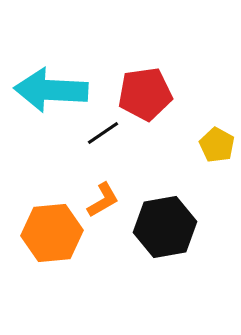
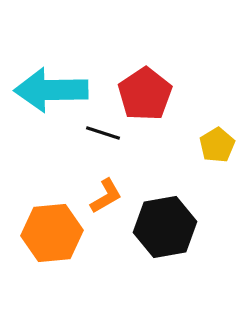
cyan arrow: rotated 4 degrees counterclockwise
red pentagon: rotated 26 degrees counterclockwise
black line: rotated 52 degrees clockwise
yellow pentagon: rotated 12 degrees clockwise
orange L-shape: moved 3 px right, 4 px up
